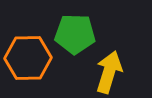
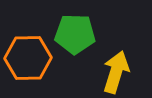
yellow arrow: moved 7 px right
